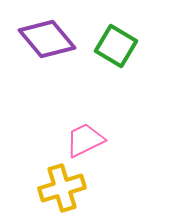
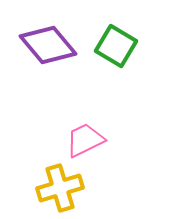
purple diamond: moved 1 px right, 6 px down
yellow cross: moved 2 px left
